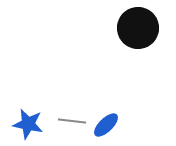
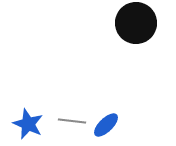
black circle: moved 2 px left, 5 px up
blue star: rotated 12 degrees clockwise
